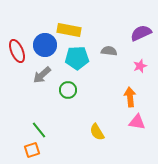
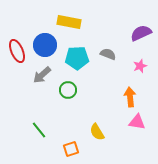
yellow rectangle: moved 8 px up
gray semicircle: moved 1 px left, 3 px down; rotated 14 degrees clockwise
orange square: moved 39 px right, 1 px up
